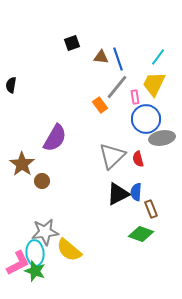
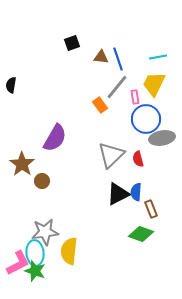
cyan line: rotated 42 degrees clockwise
gray triangle: moved 1 px left, 1 px up
yellow semicircle: moved 1 px down; rotated 56 degrees clockwise
